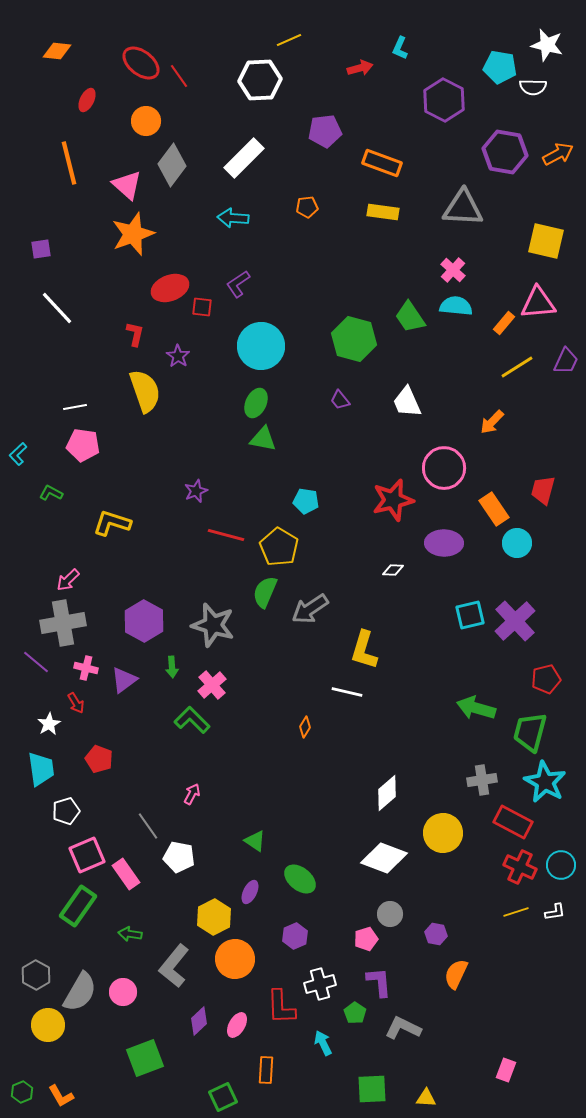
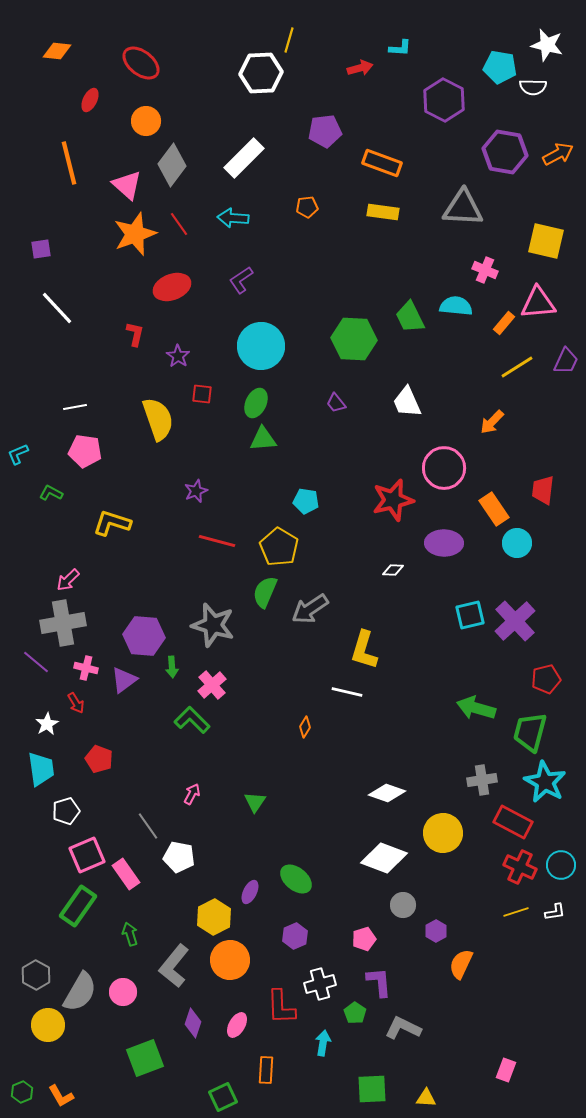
yellow line at (289, 40): rotated 50 degrees counterclockwise
cyan L-shape at (400, 48): rotated 110 degrees counterclockwise
red line at (179, 76): moved 148 px down
white hexagon at (260, 80): moved 1 px right, 7 px up
red ellipse at (87, 100): moved 3 px right
orange star at (133, 234): moved 2 px right
pink cross at (453, 270): moved 32 px right; rotated 20 degrees counterclockwise
purple L-shape at (238, 284): moved 3 px right, 4 px up
red ellipse at (170, 288): moved 2 px right, 1 px up
red square at (202, 307): moved 87 px down
green trapezoid at (410, 317): rotated 8 degrees clockwise
green hexagon at (354, 339): rotated 12 degrees counterclockwise
yellow semicircle at (145, 391): moved 13 px right, 28 px down
purple trapezoid at (340, 400): moved 4 px left, 3 px down
green triangle at (263, 439): rotated 16 degrees counterclockwise
pink pentagon at (83, 445): moved 2 px right, 6 px down
cyan L-shape at (18, 454): rotated 20 degrees clockwise
red trapezoid at (543, 490): rotated 8 degrees counterclockwise
red line at (226, 535): moved 9 px left, 6 px down
purple hexagon at (144, 621): moved 15 px down; rotated 24 degrees counterclockwise
white star at (49, 724): moved 2 px left
white diamond at (387, 793): rotated 60 degrees clockwise
green triangle at (255, 841): moved 39 px up; rotated 30 degrees clockwise
green ellipse at (300, 879): moved 4 px left
gray circle at (390, 914): moved 13 px right, 9 px up
green arrow at (130, 934): rotated 65 degrees clockwise
purple hexagon at (436, 934): moved 3 px up; rotated 20 degrees clockwise
pink pentagon at (366, 939): moved 2 px left
orange circle at (235, 959): moved 5 px left, 1 px down
orange semicircle at (456, 974): moved 5 px right, 10 px up
purple diamond at (199, 1021): moved 6 px left, 2 px down; rotated 28 degrees counterclockwise
cyan arrow at (323, 1043): rotated 35 degrees clockwise
